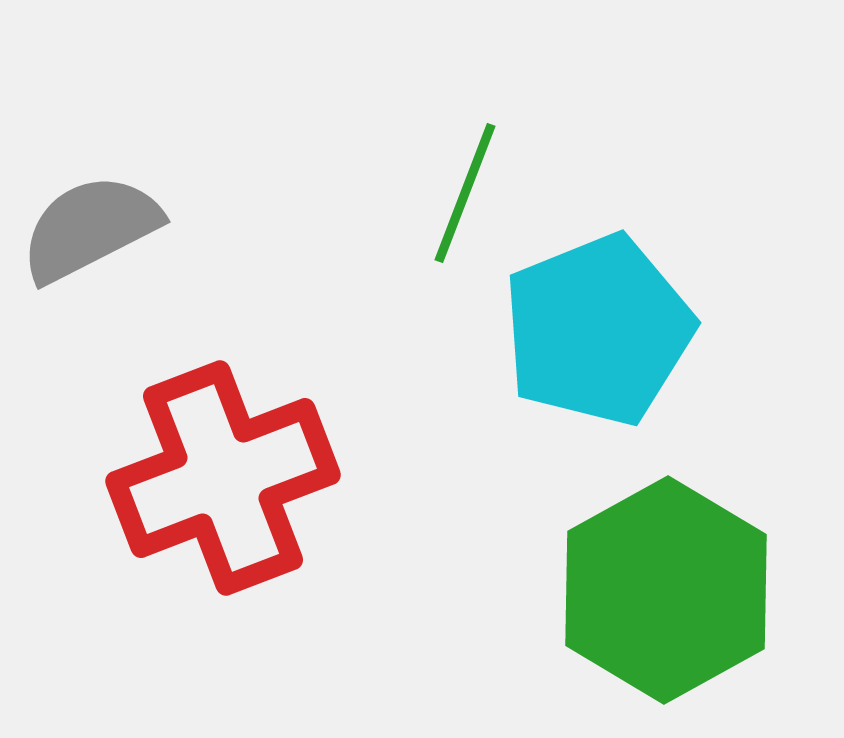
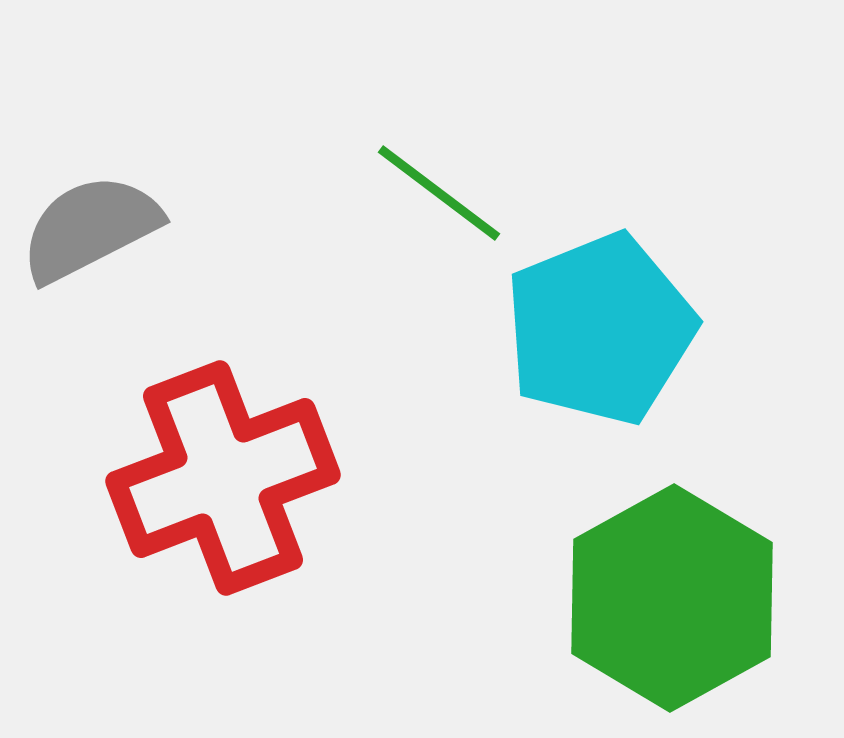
green line: moved 26 px left; rotated 74 degrees counterclockwise
cyan pentagon: moved 2 px right, 1 px up
green hexagon: moved 6 px right, 8 px down
